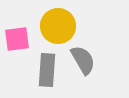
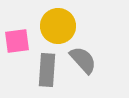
pink square: moved 2 px down
gray semicircle: rotated 12 degrees counterclockwise
